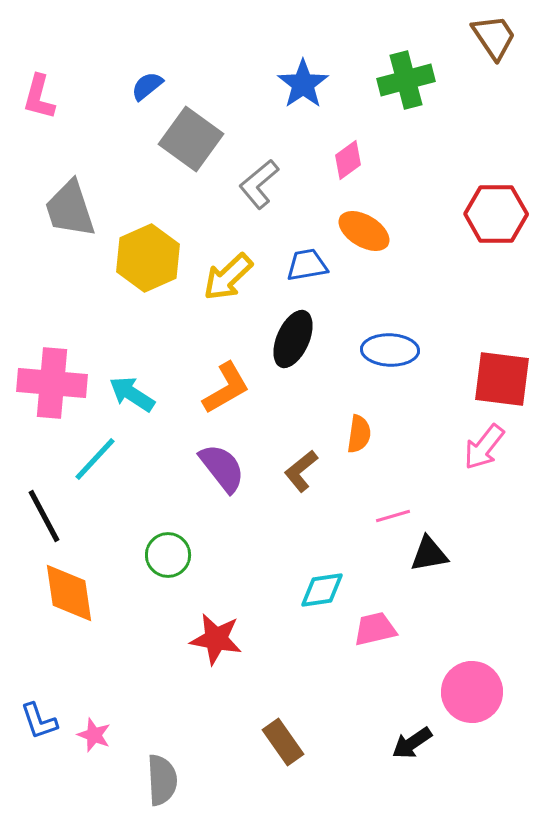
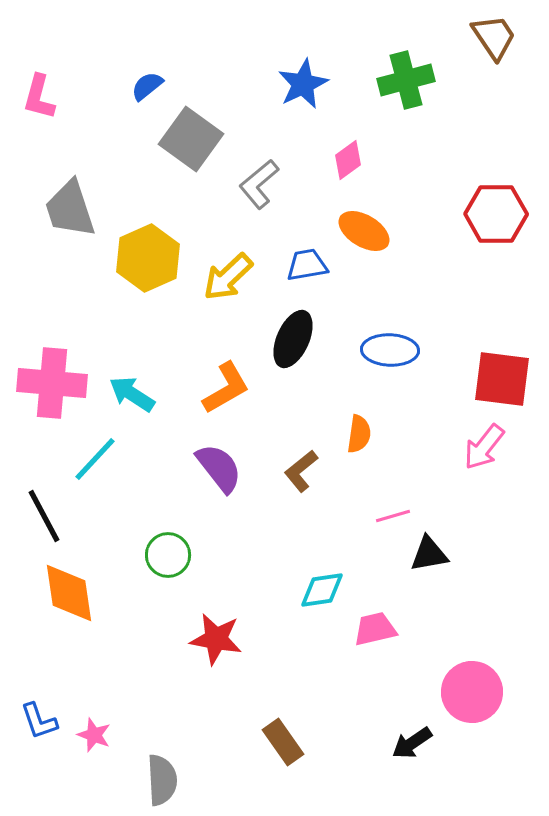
blue star: rotated 9 degrees clockwise
purple semicircle: moved 3 px left
